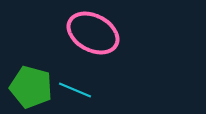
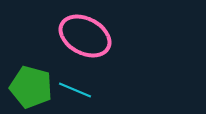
pink ellipse: moved 8 px left, 3 px down
